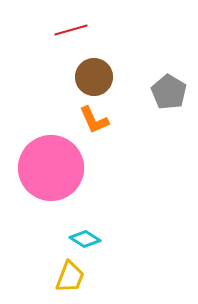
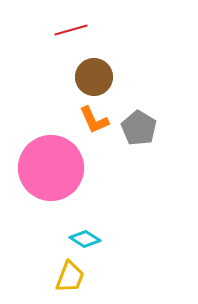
gray pentagon: moved 30 px left, 36 px down
